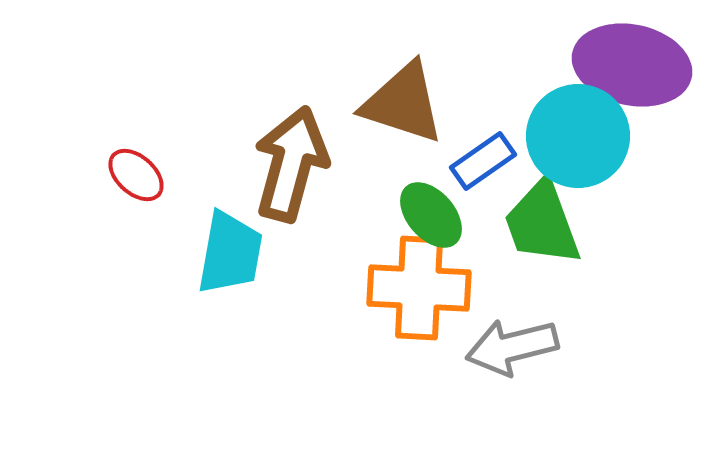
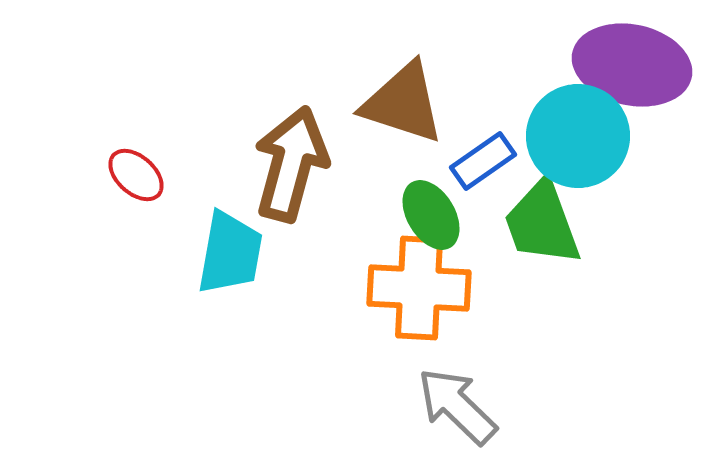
green ellipse: rotated 10 degrees clockwise
gray arrow: moved 55 px left, 59 px down; rotated 58 degrees clockwise
